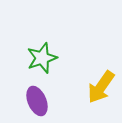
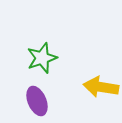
yellow arrow: rotated 64 degrees clockwise
